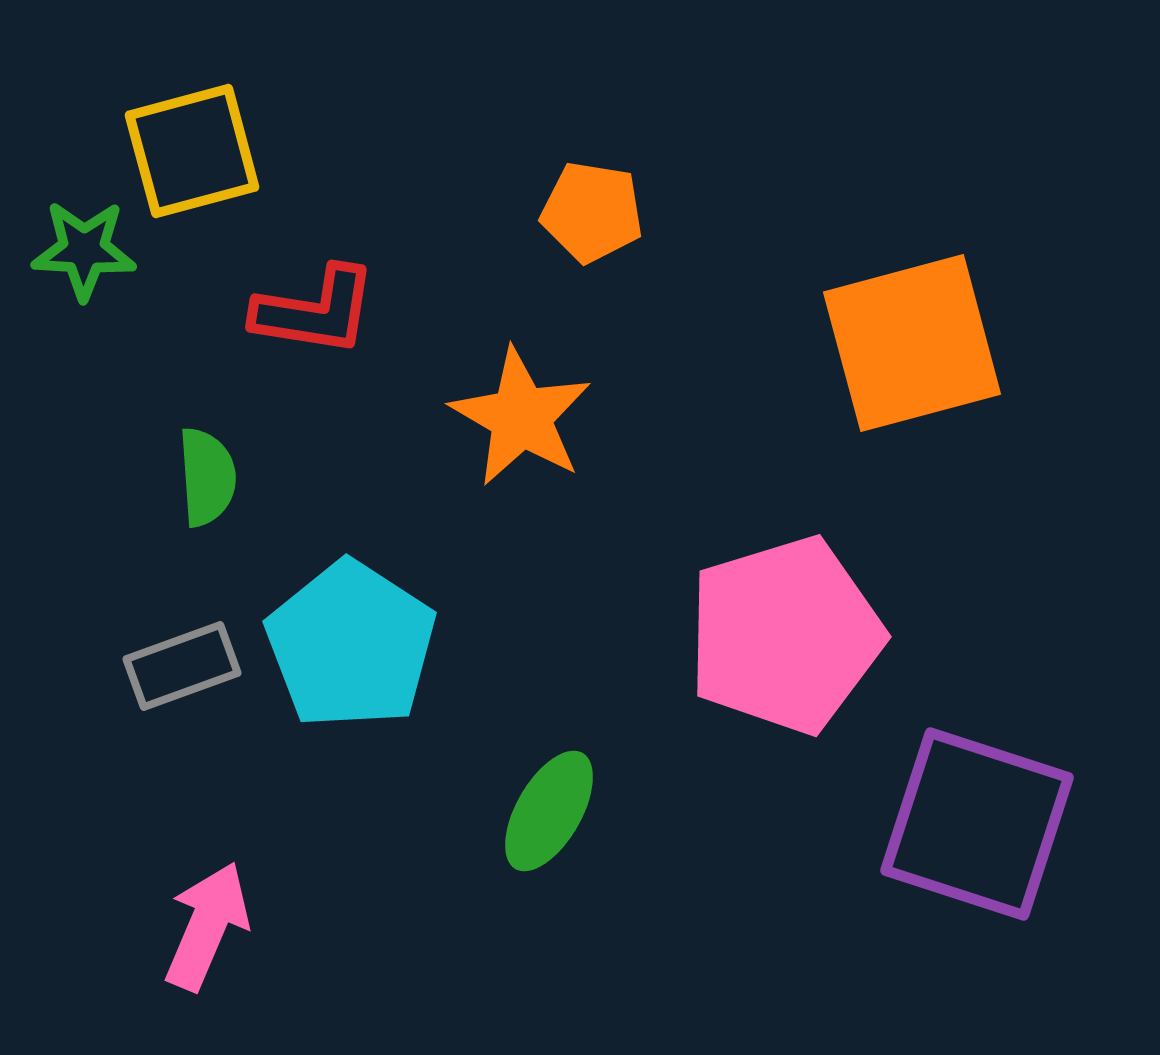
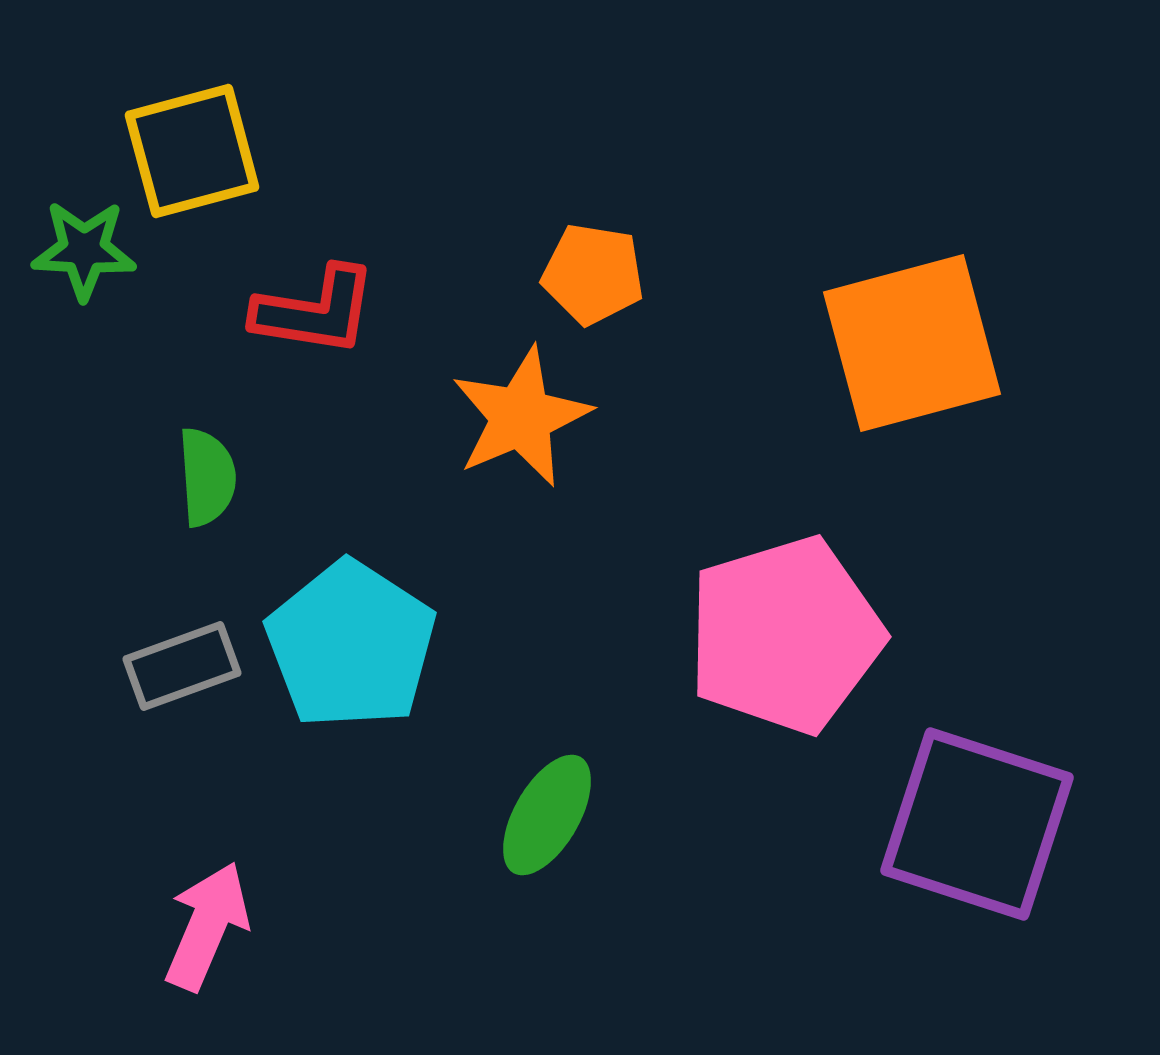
orange pentagon: moved 1 px right, 62 px down
orange star: rotated 19 degrees clockwise
green ellipse: moved 2 px left, 4 px down
